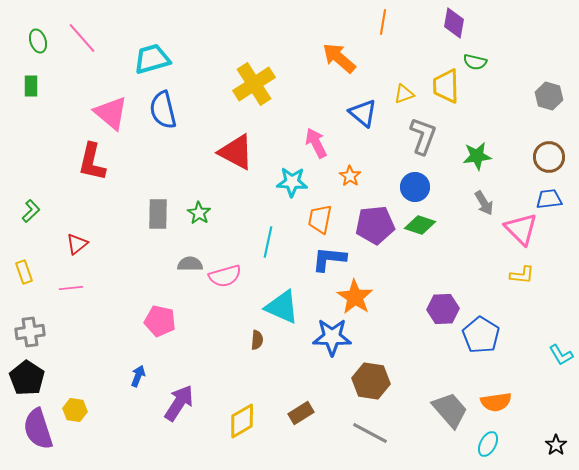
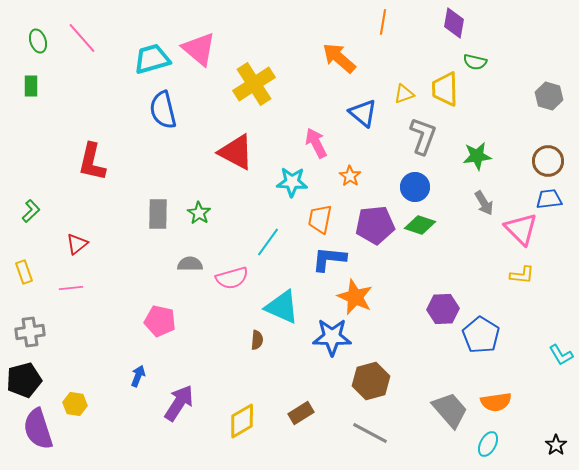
yellow trapezoid at (446, 86): moved 1 px left, 3 px down
pink triangle at (111, 113): moved 88 px right, 64 px up
brown circle at (549, 157): moved 1 px left, 4 px down
cyan line at (268, 242): rotated 24 degrees clockwise
pink semicircle at (225, 276): moved 7 px right, 2 px down
orange star at (355, 297): rotated 9 degrees counterclockwise
black pentagon at (27, 378): moved 3 px left, 2 px down; rotated 24 degrees clockwise
brown hexagon at (371, 381): rotated 24 degrees counterclockwise
yellow hexagon at (75, 410): moved 6 px up
